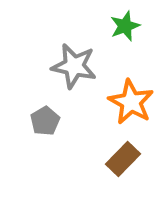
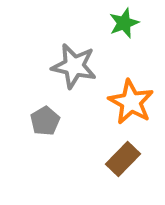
green star: moved 1 px left, 3 px up
